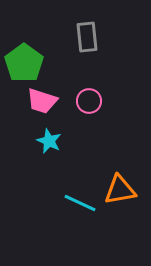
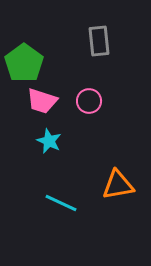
gray rectangle: moved 12 px right, 4 px down
orange triangle: moved 2 px left, 5 px up
cyan line: moved 19 px left
